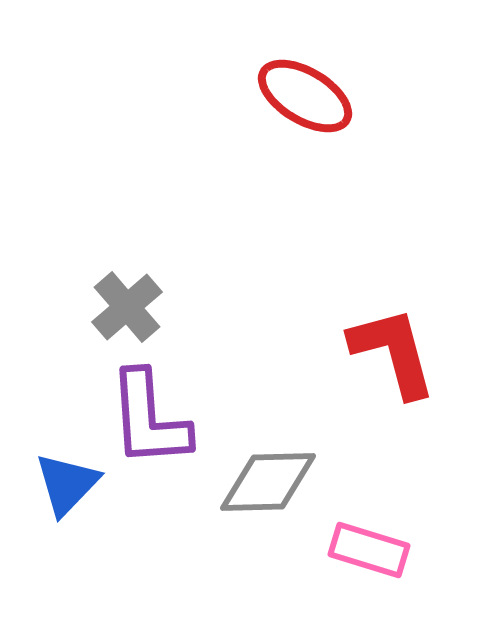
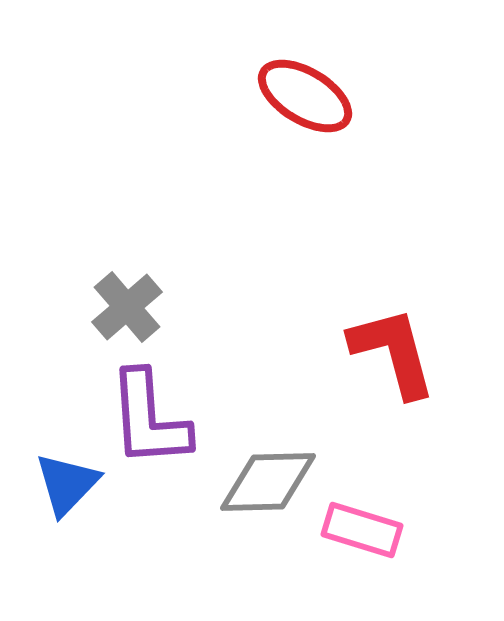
pink rectangle: moved 7 px left, 20 px up
